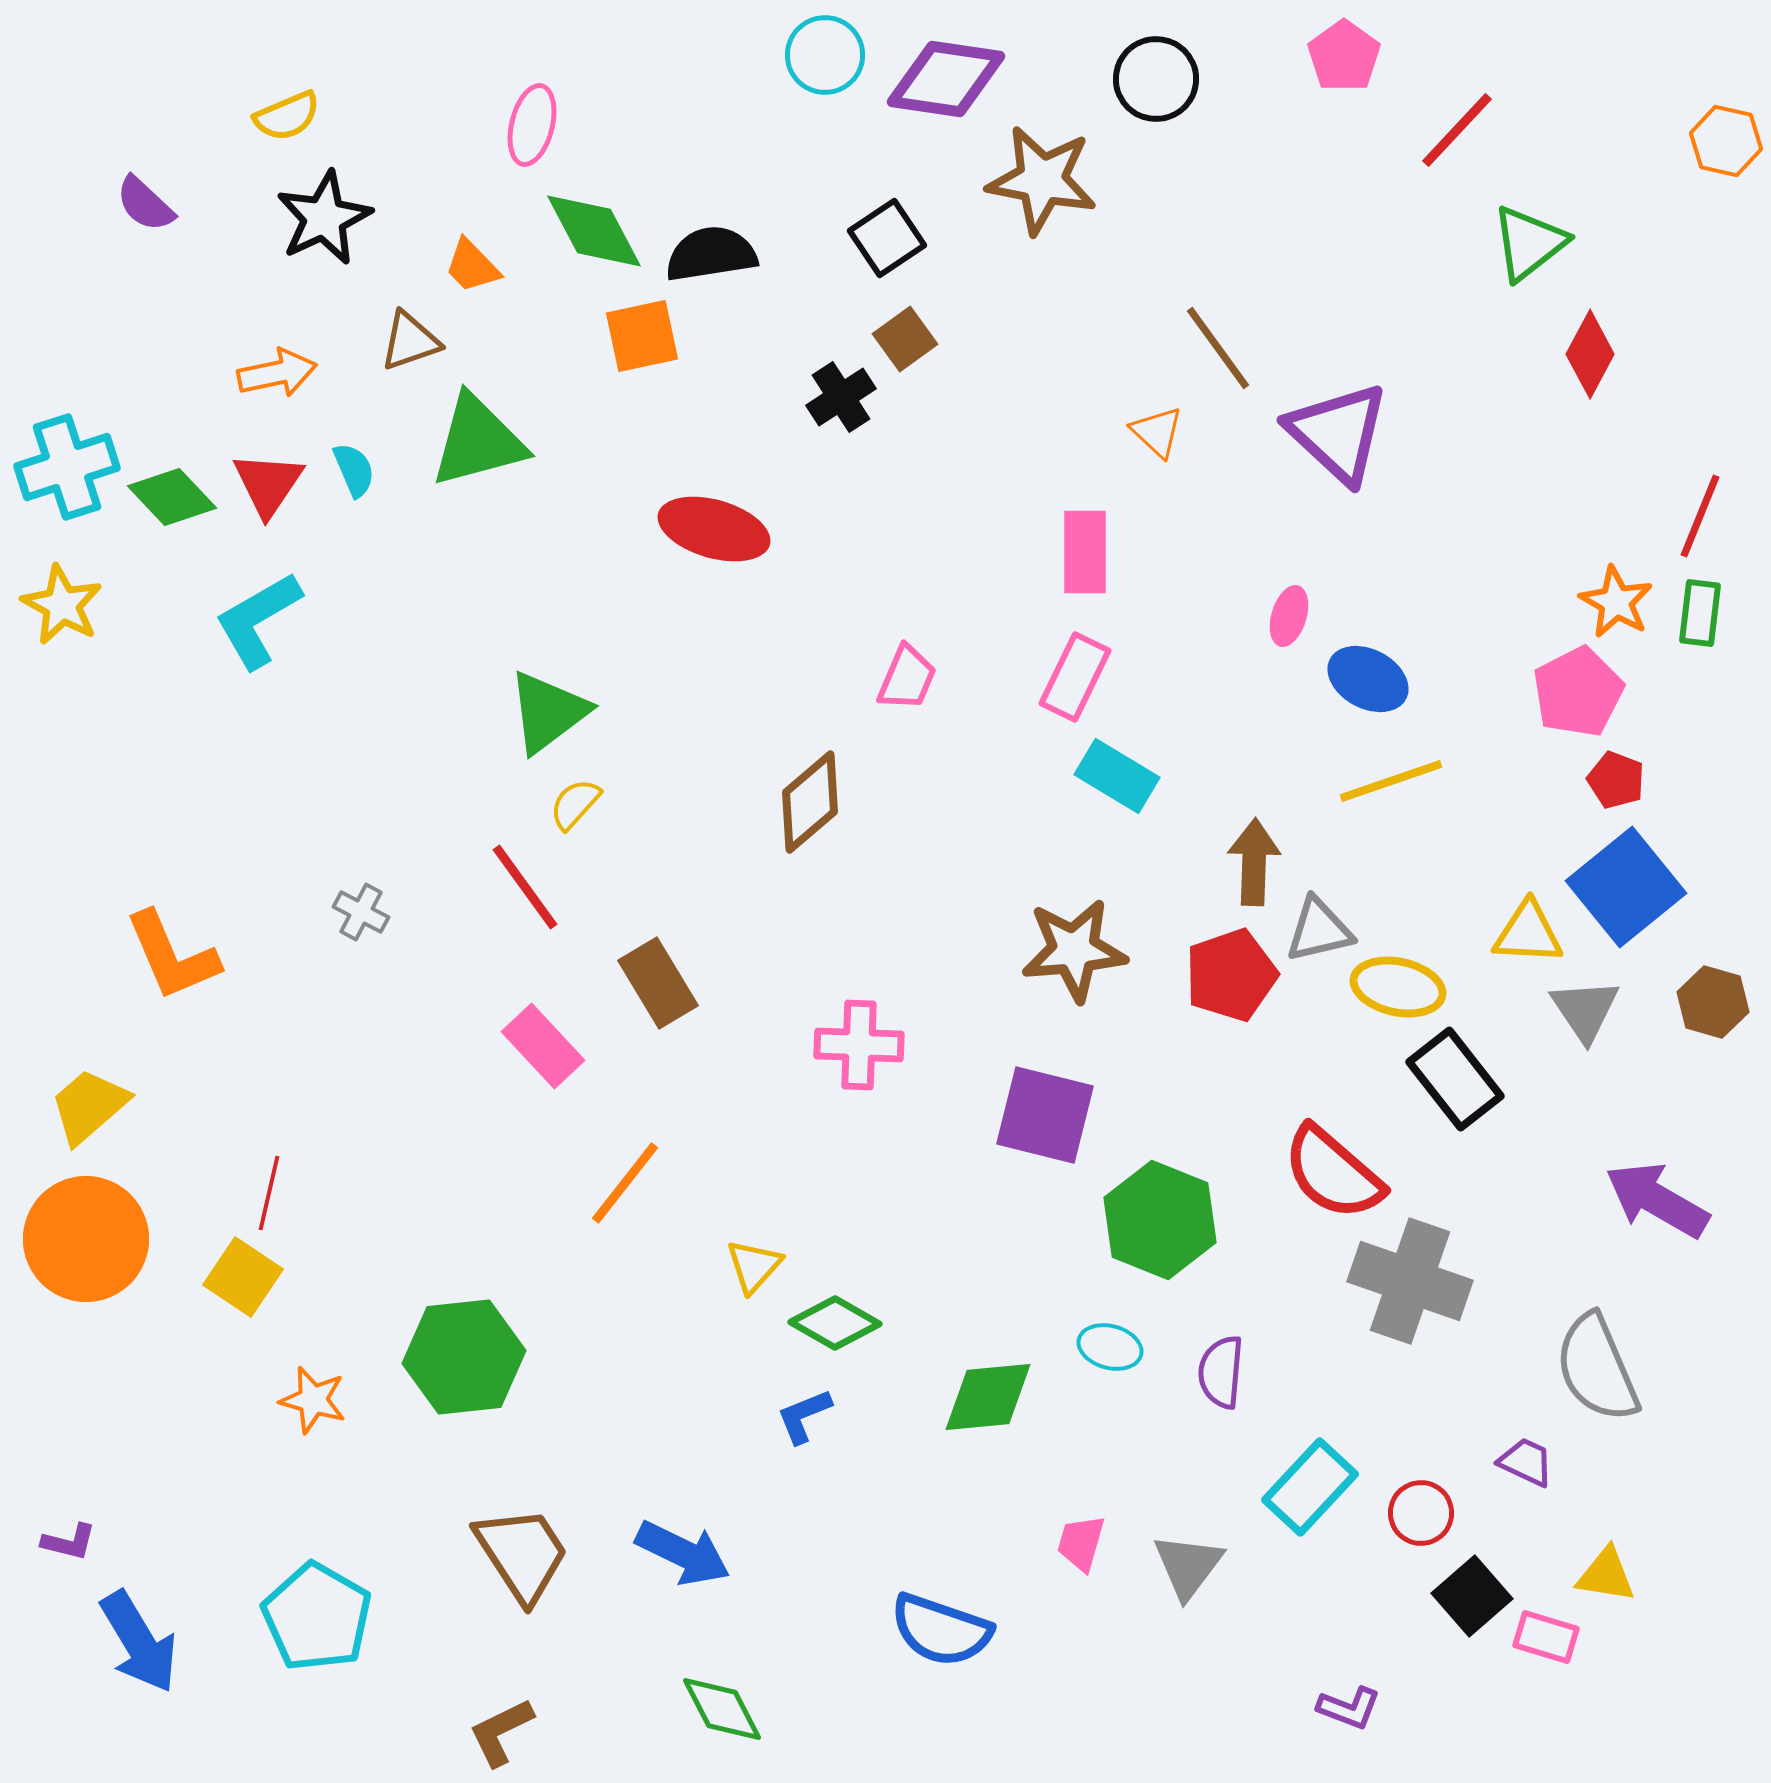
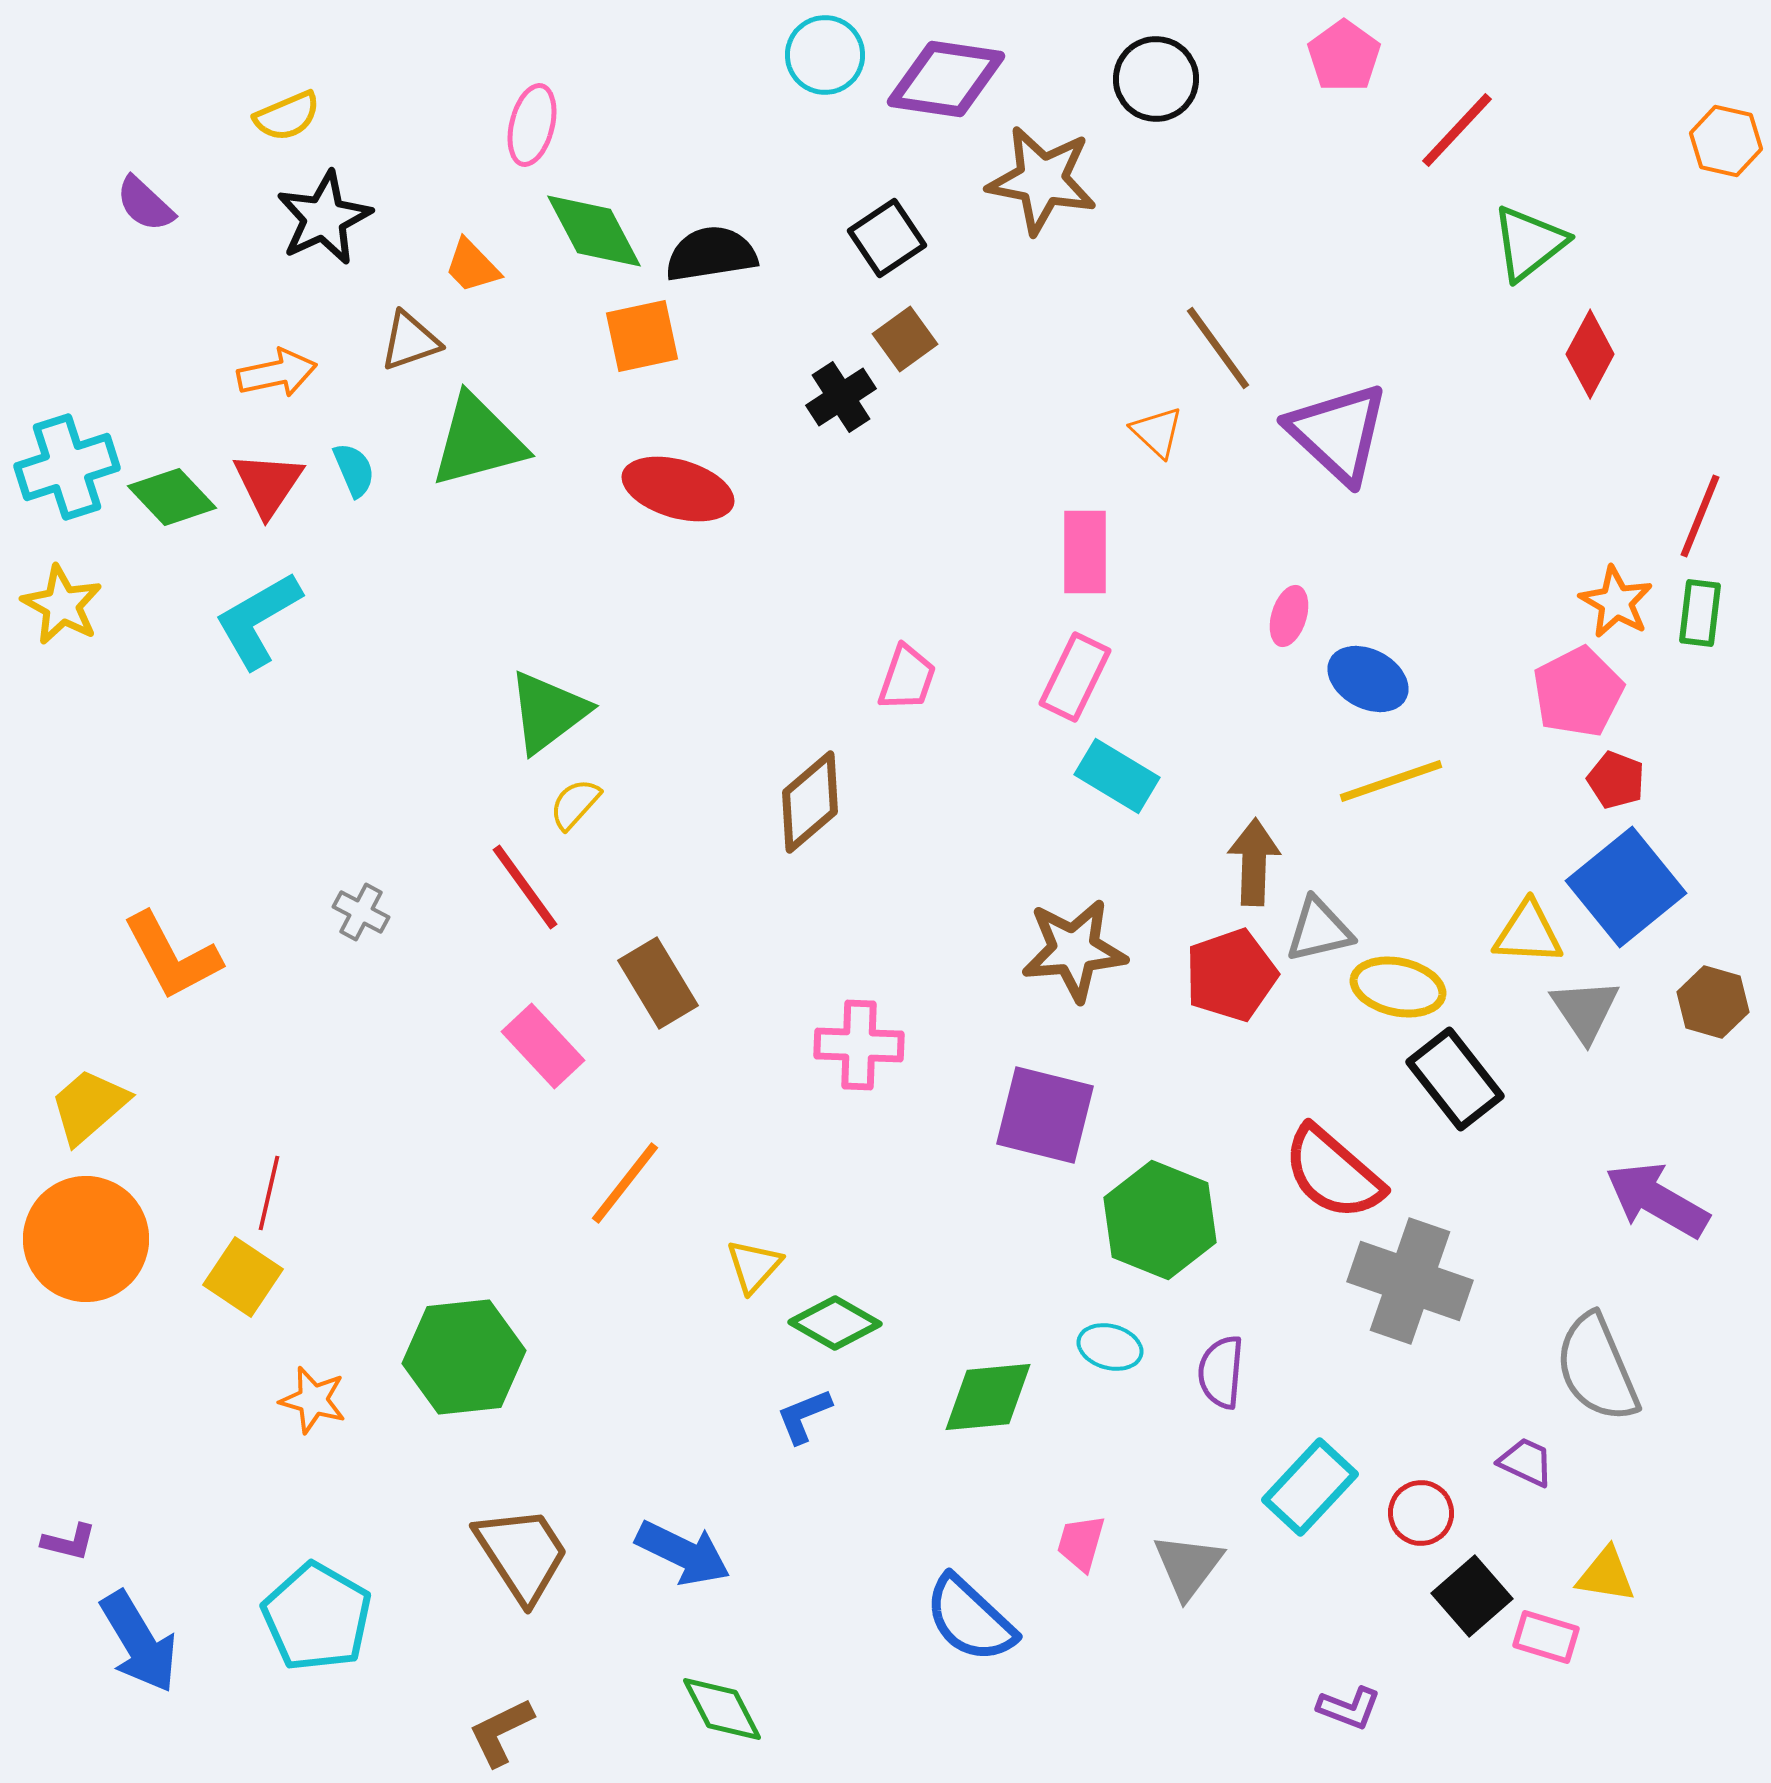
red ellipse at (714, 529): moved 36 px left, 40 px up
pink trapezoid at (907, 678): rotated 4 degrees counterclockwise
orange L-shape at (172, 956): rotated 5 degrees counterclockwise
blue semicircle at (941, 1630): moved 29 px right, 11 px up; rotated 24 degrees clockwise
